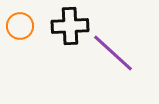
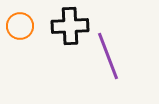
purple line: moved 5 px left, 3 px down; rotated 27 degrees clockwise
